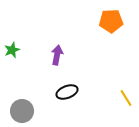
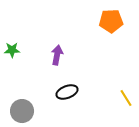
green star: rotated 21 degrees clockwise
